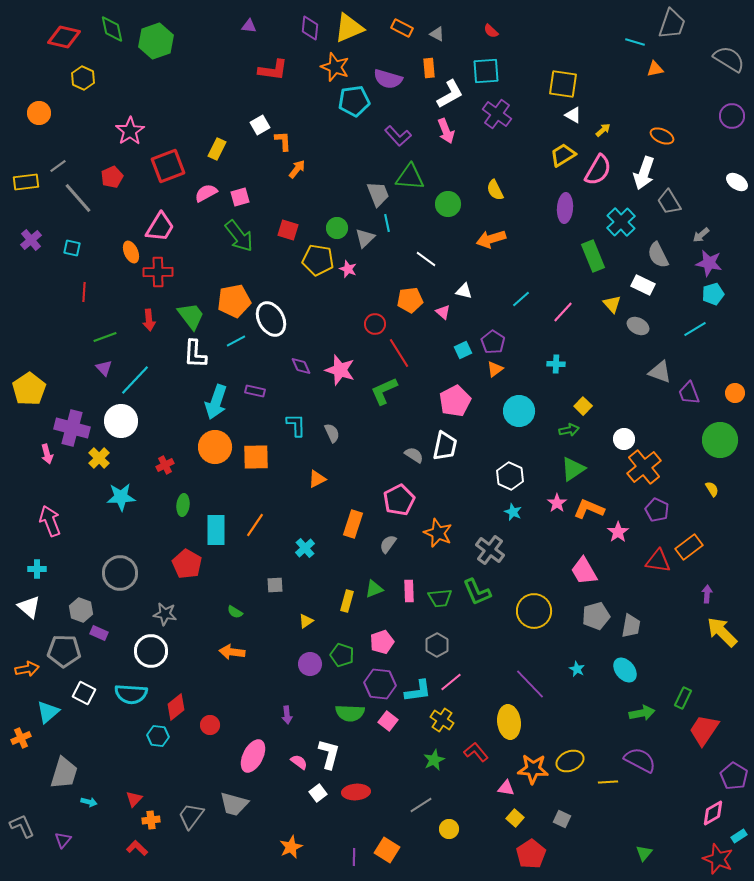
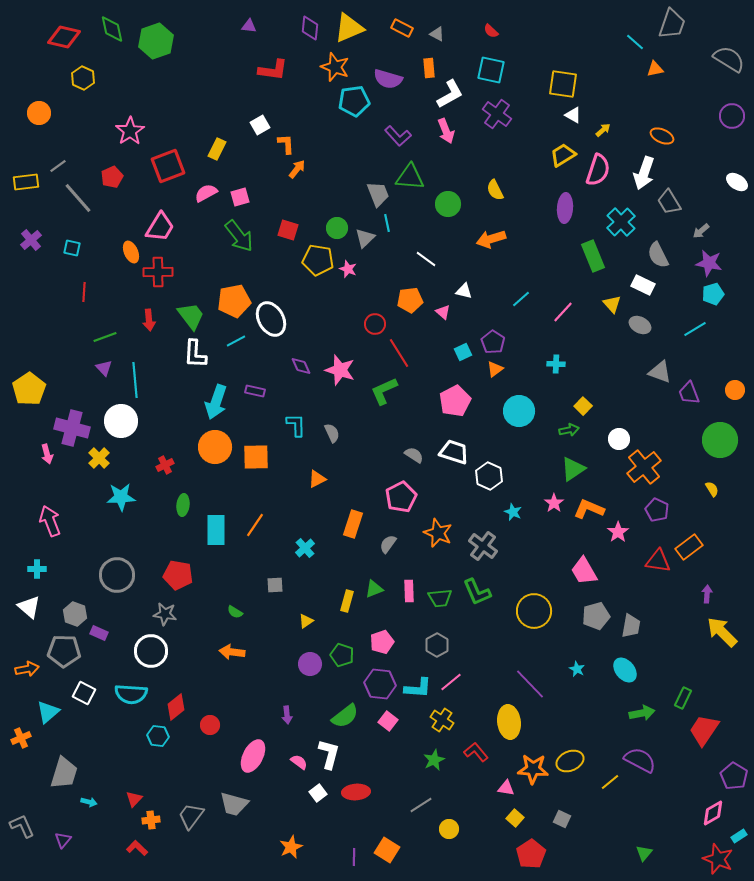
cyan line at (635, 42): rotated 24 degrees clockwise
cyan square at (486, 71): moved 5 px right, 1 px up; rotated 16 degrees clockwise
orange L-shape at (283, 141): moved 3 px right, 3 px down
pink semicircle at (598, 170): rotated 12 degrees counterclockwise
gray arrow at (701, 235): moved 4 px up
gray ellipse at (638, 326): moved 2 px right, 1 px up
cyan square at (463, 350): moved 2 px down
cyan line at (135, 380): rotated 48 degrees counterclockwise
orange circle at (735, 393): moved 3 px up
white circle at (624, 439): moved 5 px left
white trapezoid at (445, 446): moved 9 px right, 6 px down; rotated 84 degrees counterclockwise
white hexagon at (510, 476): moved 21 px left
pink pentagon at (399, 500): moved 2 px right, 3 px up
pink star at (557, 503): moved 3 px left
gray cross at (490, 550): moved 7 px left, 4 px up
red pentagon at (187, 564): moved 9 px left, 11 px down; rotated 20 degrees counterclockwise
gray circle at (120, 573): moved 3 px left, 2 px down
gray hexagon at (81, 610): moved 6 px left, 4 px down
cyan L-shape at (418, 691): moved 3 px up; rotated 12 degrees clockwise
green semicircle at (350, 713): moved 5 px left, 3 px down; rotated 40 degrees counterclockwise
yellow line at (608, 782): moved 2 px right; rotated 36 degrees counterclockwise
